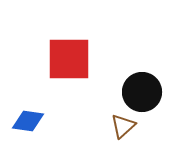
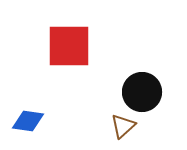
red square: moved 13 px up
